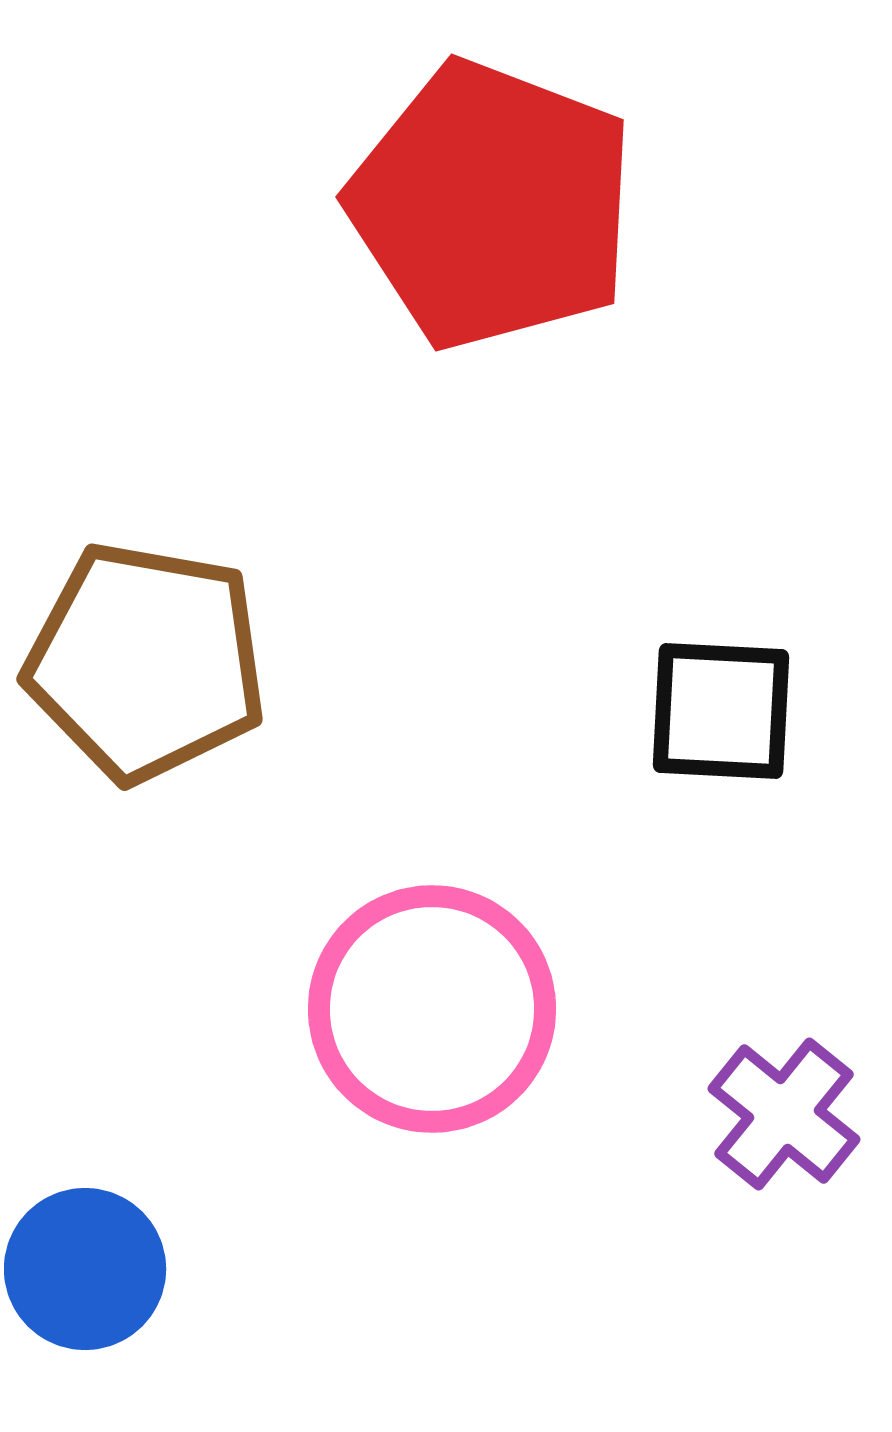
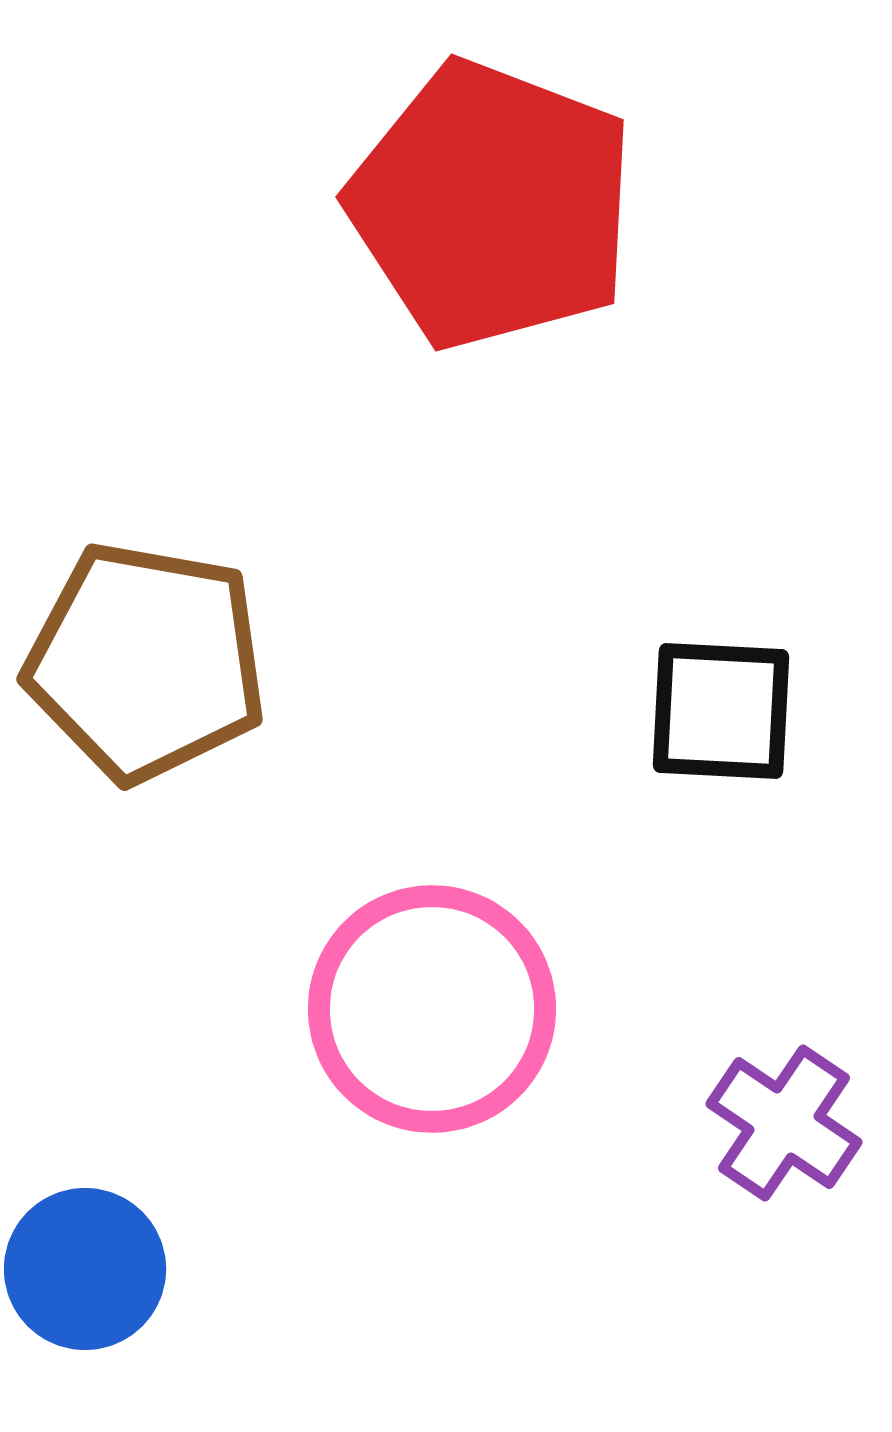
purple cross: moved 9 px down; rotated 5 degrees counterclockwise
